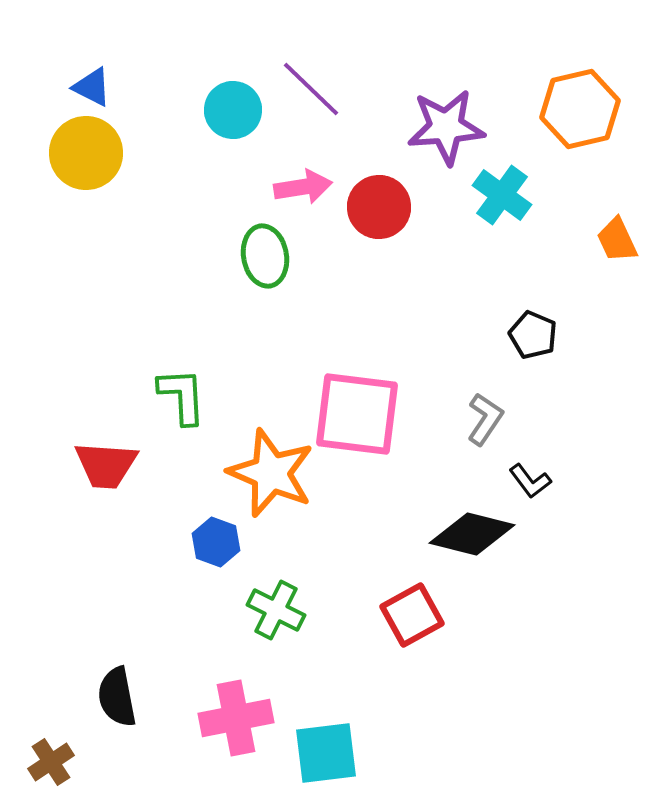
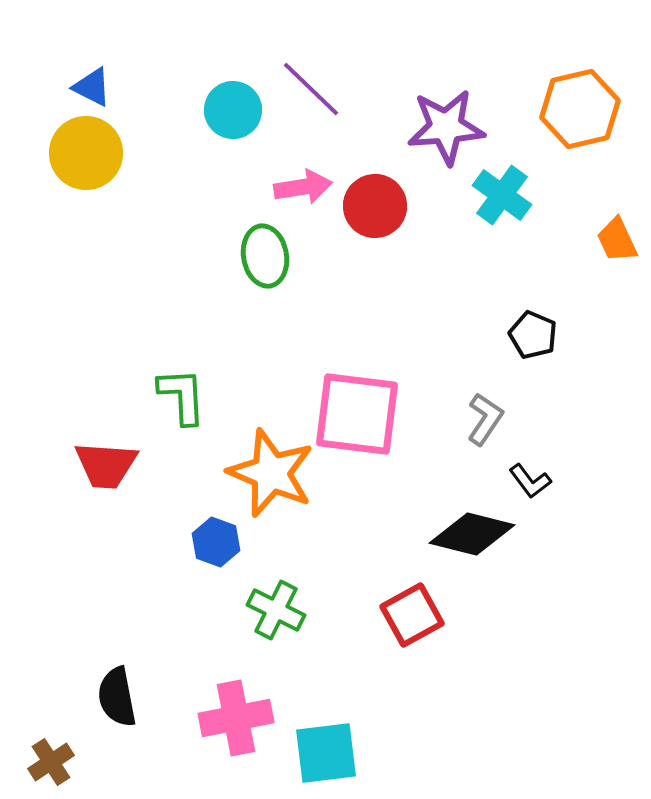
red circle: moved 4 px left, 1 px up
